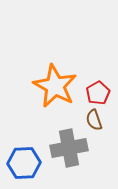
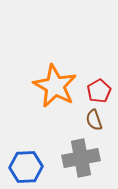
red pentagon: moved 1 px right, 2 px up
gray cross: moved 12 px right, 10 px down
blue hexagon: moved 2 px right, 4 px down
